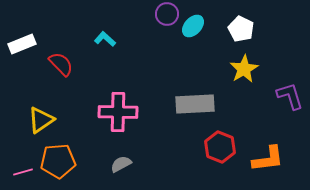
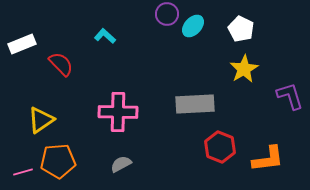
cyan L-shape: moved 3 px up
